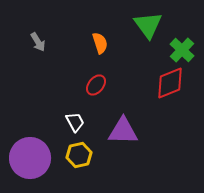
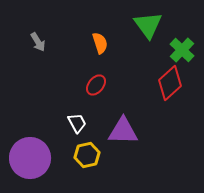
red diamond: rotated 20 degrees counterclockwise
white trapezoid: moved 2 px right, 1 px down
yellow hexagon: moved 8 px right
